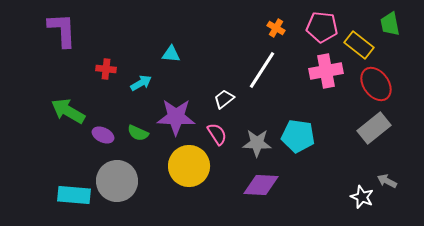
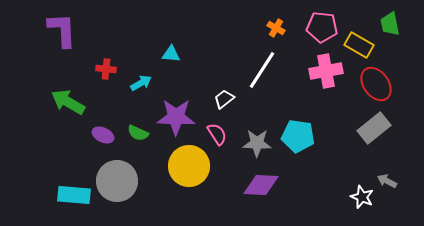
yellow rectangle: rotated 8 degrees counterclockwise
green arrow: moved 9 px up
